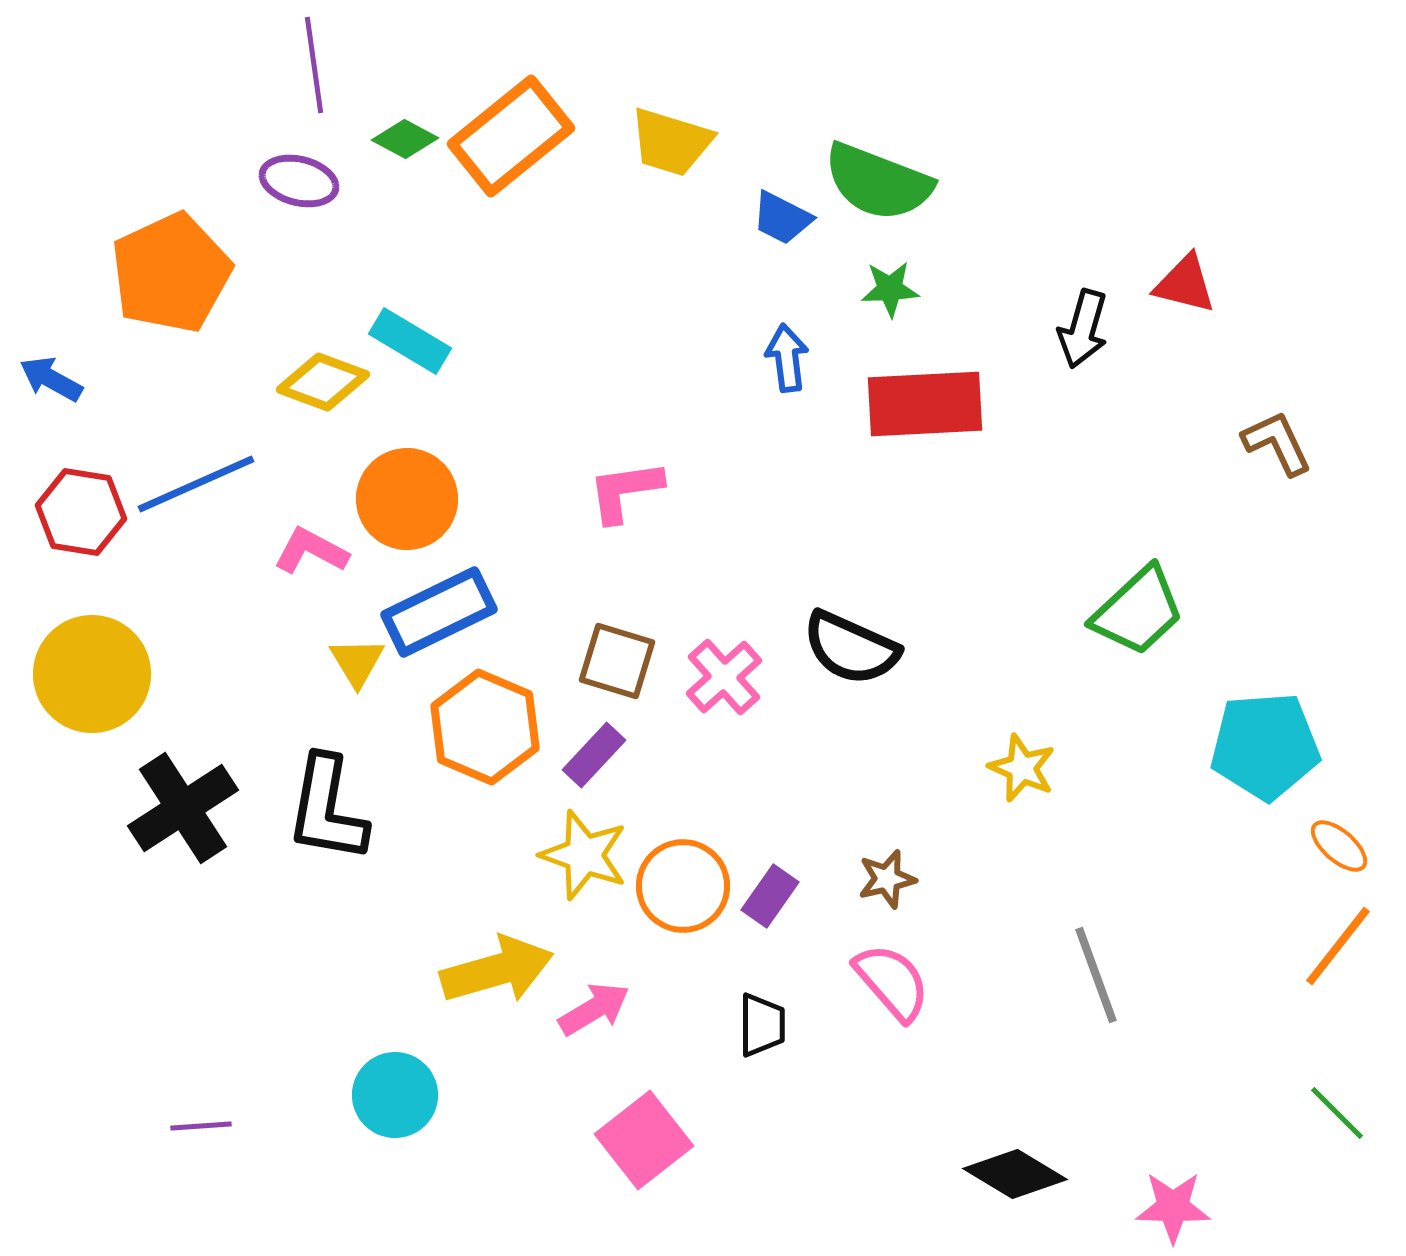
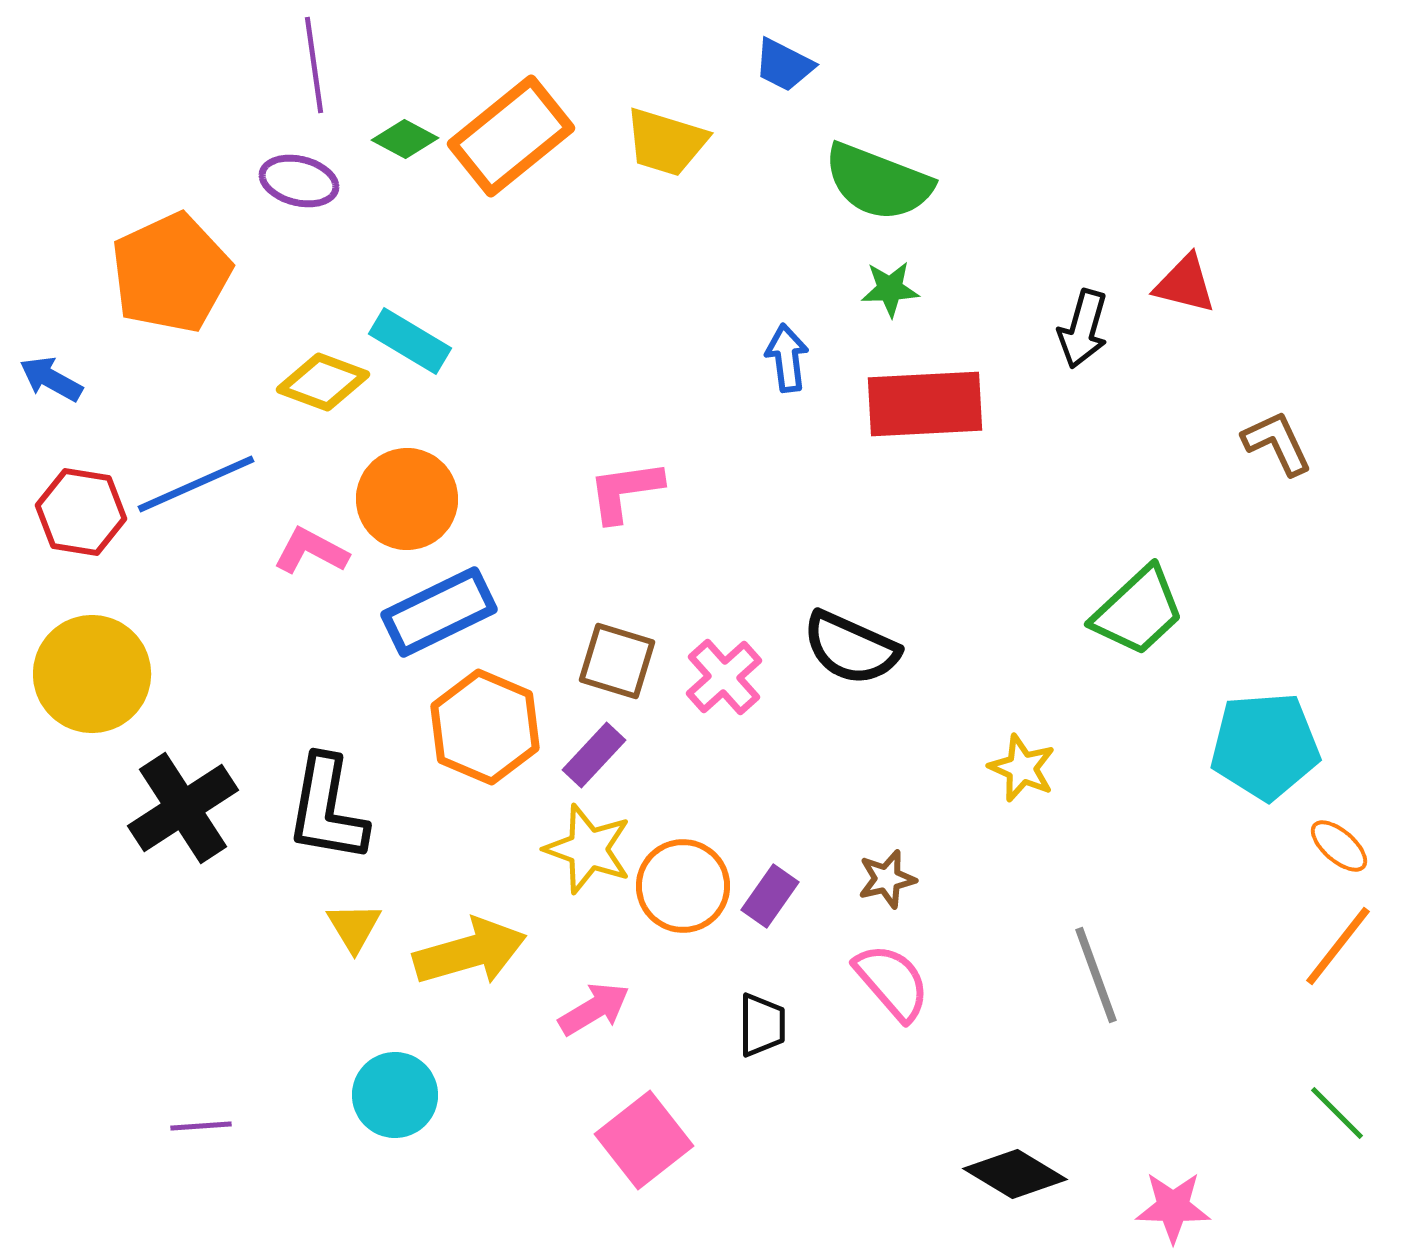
yellow trapezoid at (671, 142): moved 5 px left
blue trapezoid at (782, 218): moved 2 px right, 153 px up
yellow triangle at (357, 662): moved 3 px left, 265 px down
yellow star at (584, 855): moved 4 px right, 6 px up
yellow arrow at (497, 970): moved 27 px left, 18 px up
